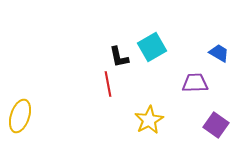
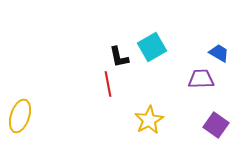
purple trapezoid: moved 6 px right, 4 px up
